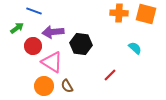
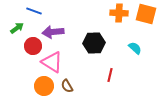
black hexagon: moved 13 px right, 1 px up; rotated 10 degrees counterclockwise
red line: rotated 32 degrees counterclockwise
